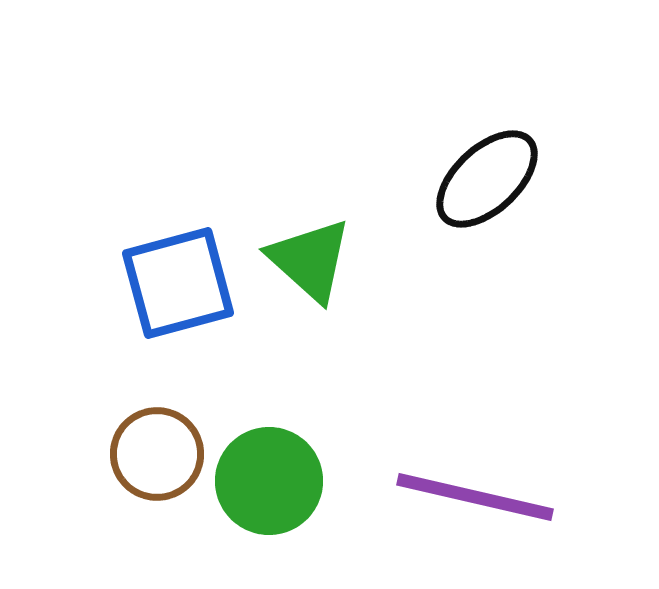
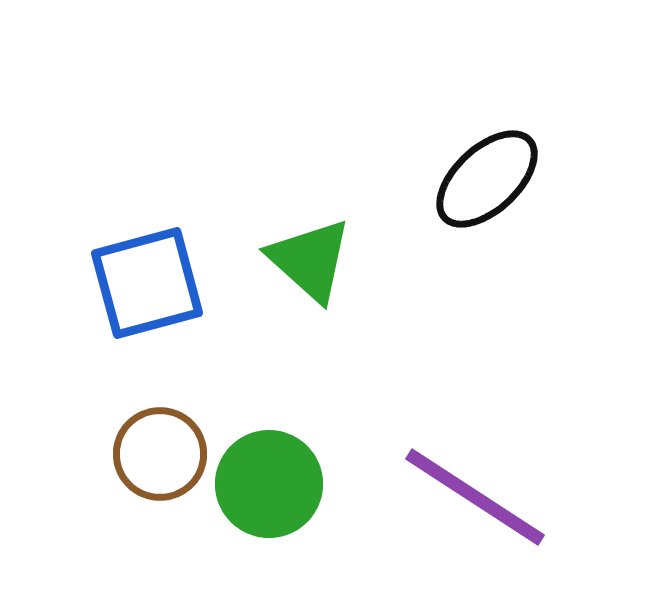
blue square: moved 31 px left
brown circle: moved 3 px right
green circle: moved 3 px down
purple line: rotated 20 degrees clockwise
